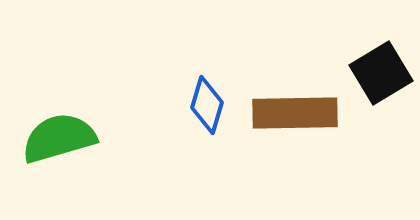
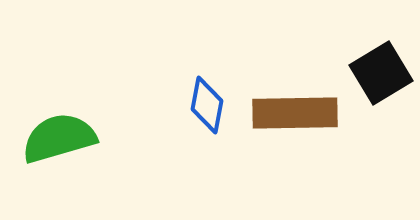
blue diamond: rotated 6 degrees counterclockwise
